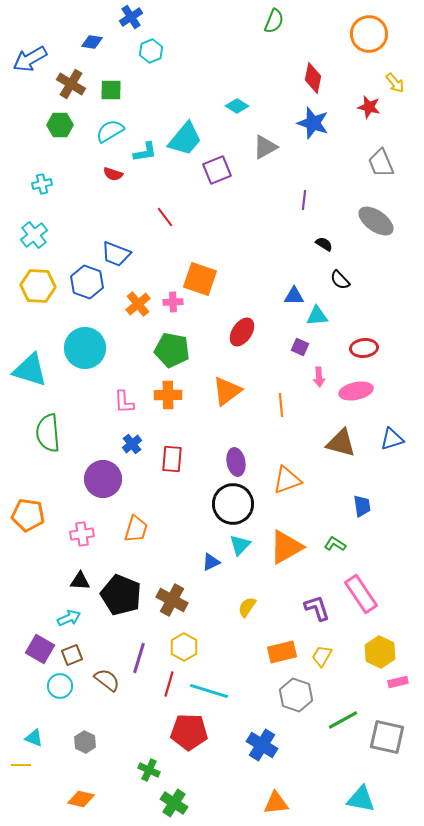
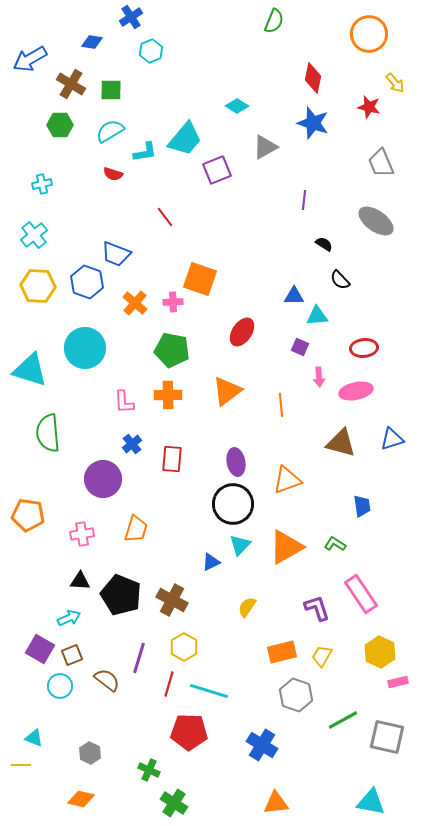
orange cross at (138, 304): moved 3 px left, 1 px up; rotated 10 degrees counterclockwise
gray hexagon at (85, 742): moved 5 px right, 11 px down
cyan triangle at (361, 799): moved 10 px right, 3 px down
